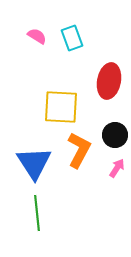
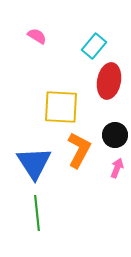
cyan rectangle: moved 22 px right, 8 px down; rotated 60 degrees clockwise
pink arrow: rotated 12 degrees counterclockwise
